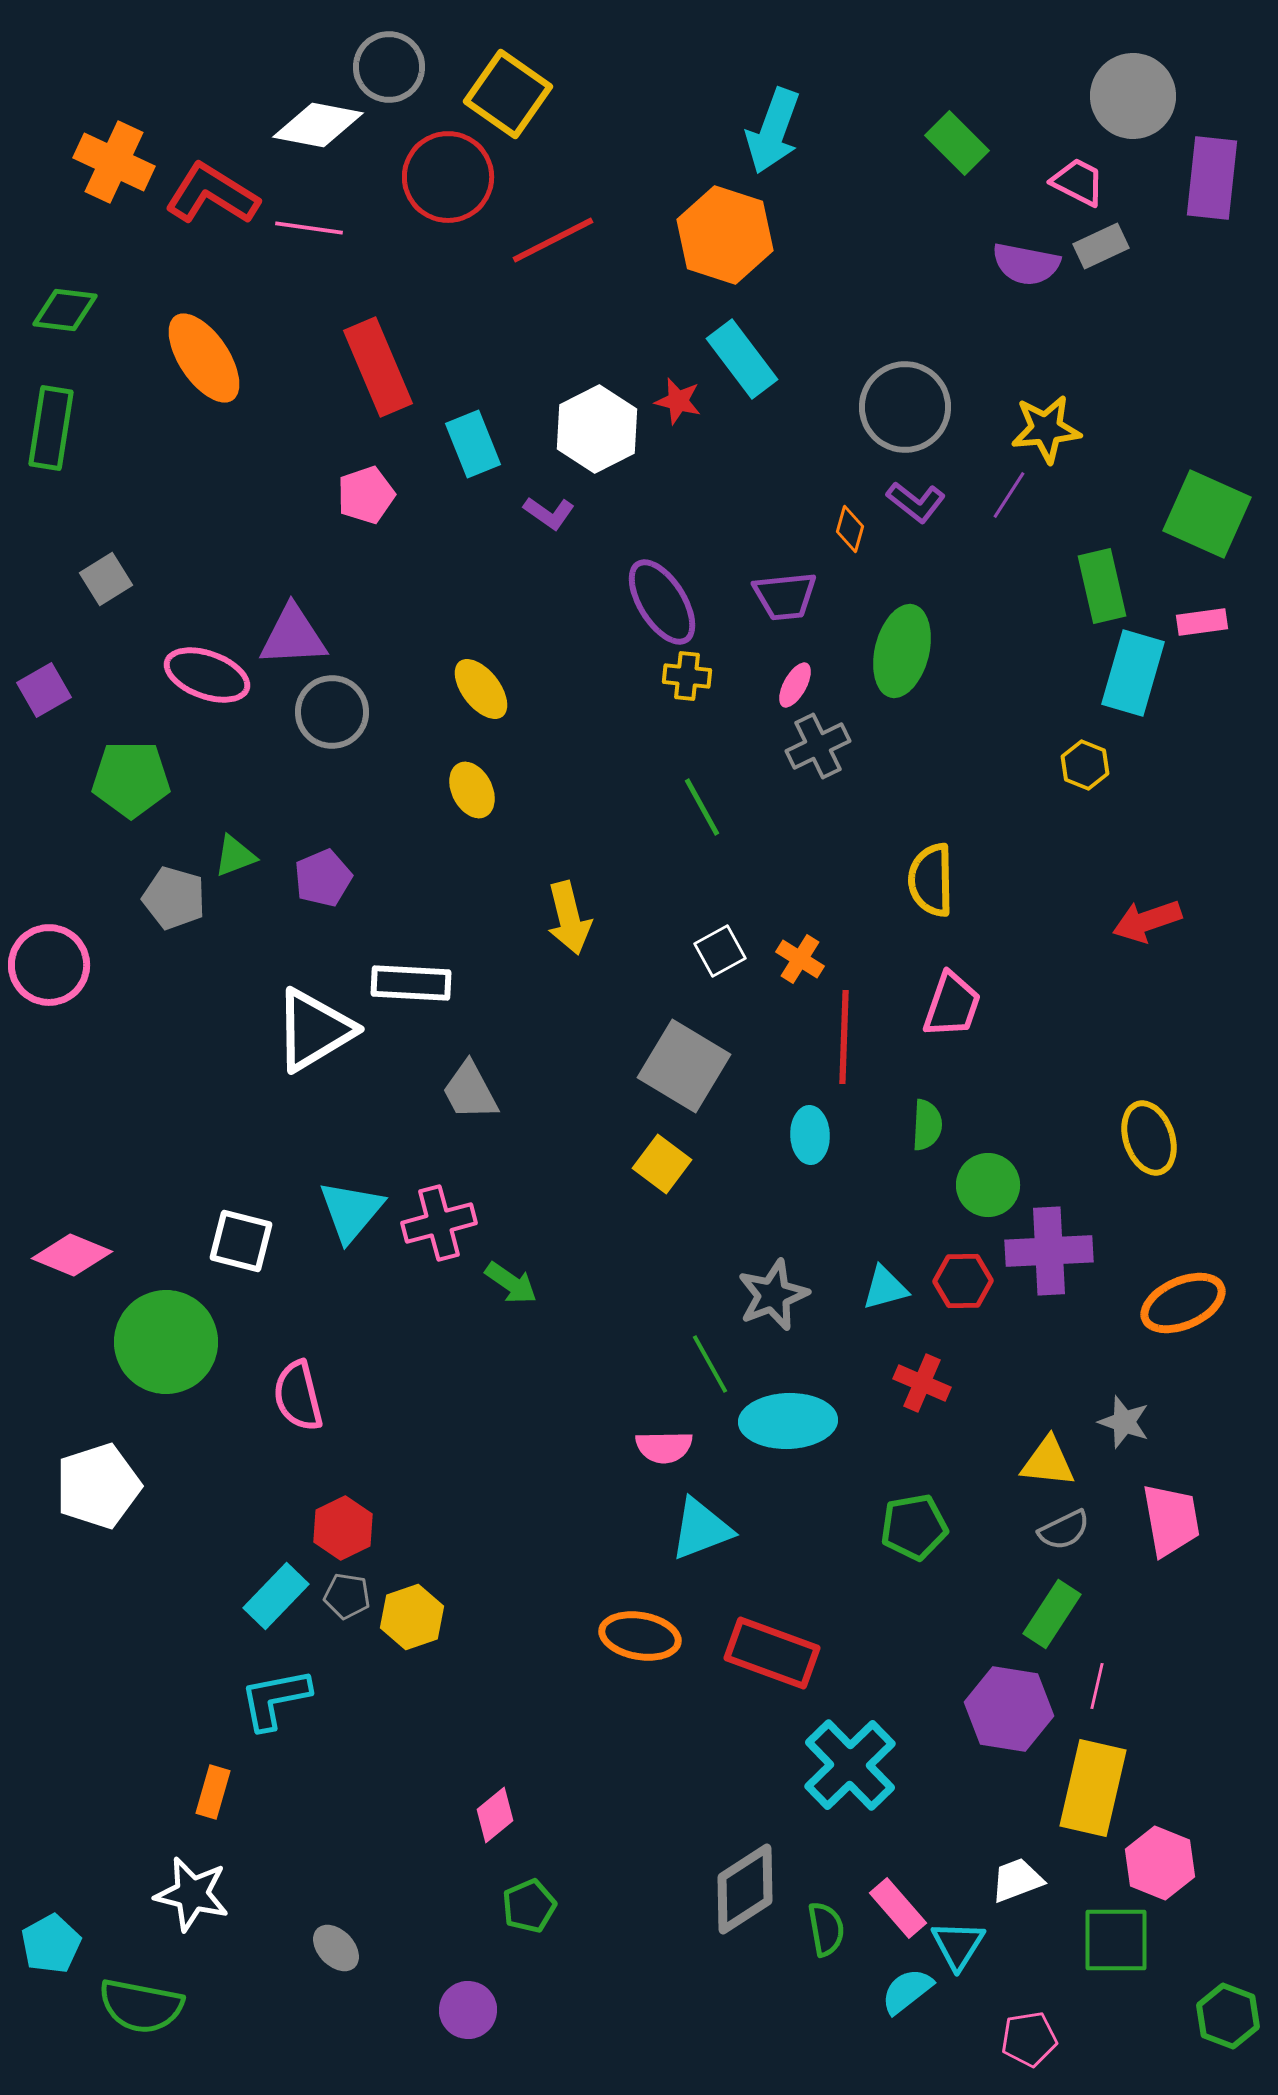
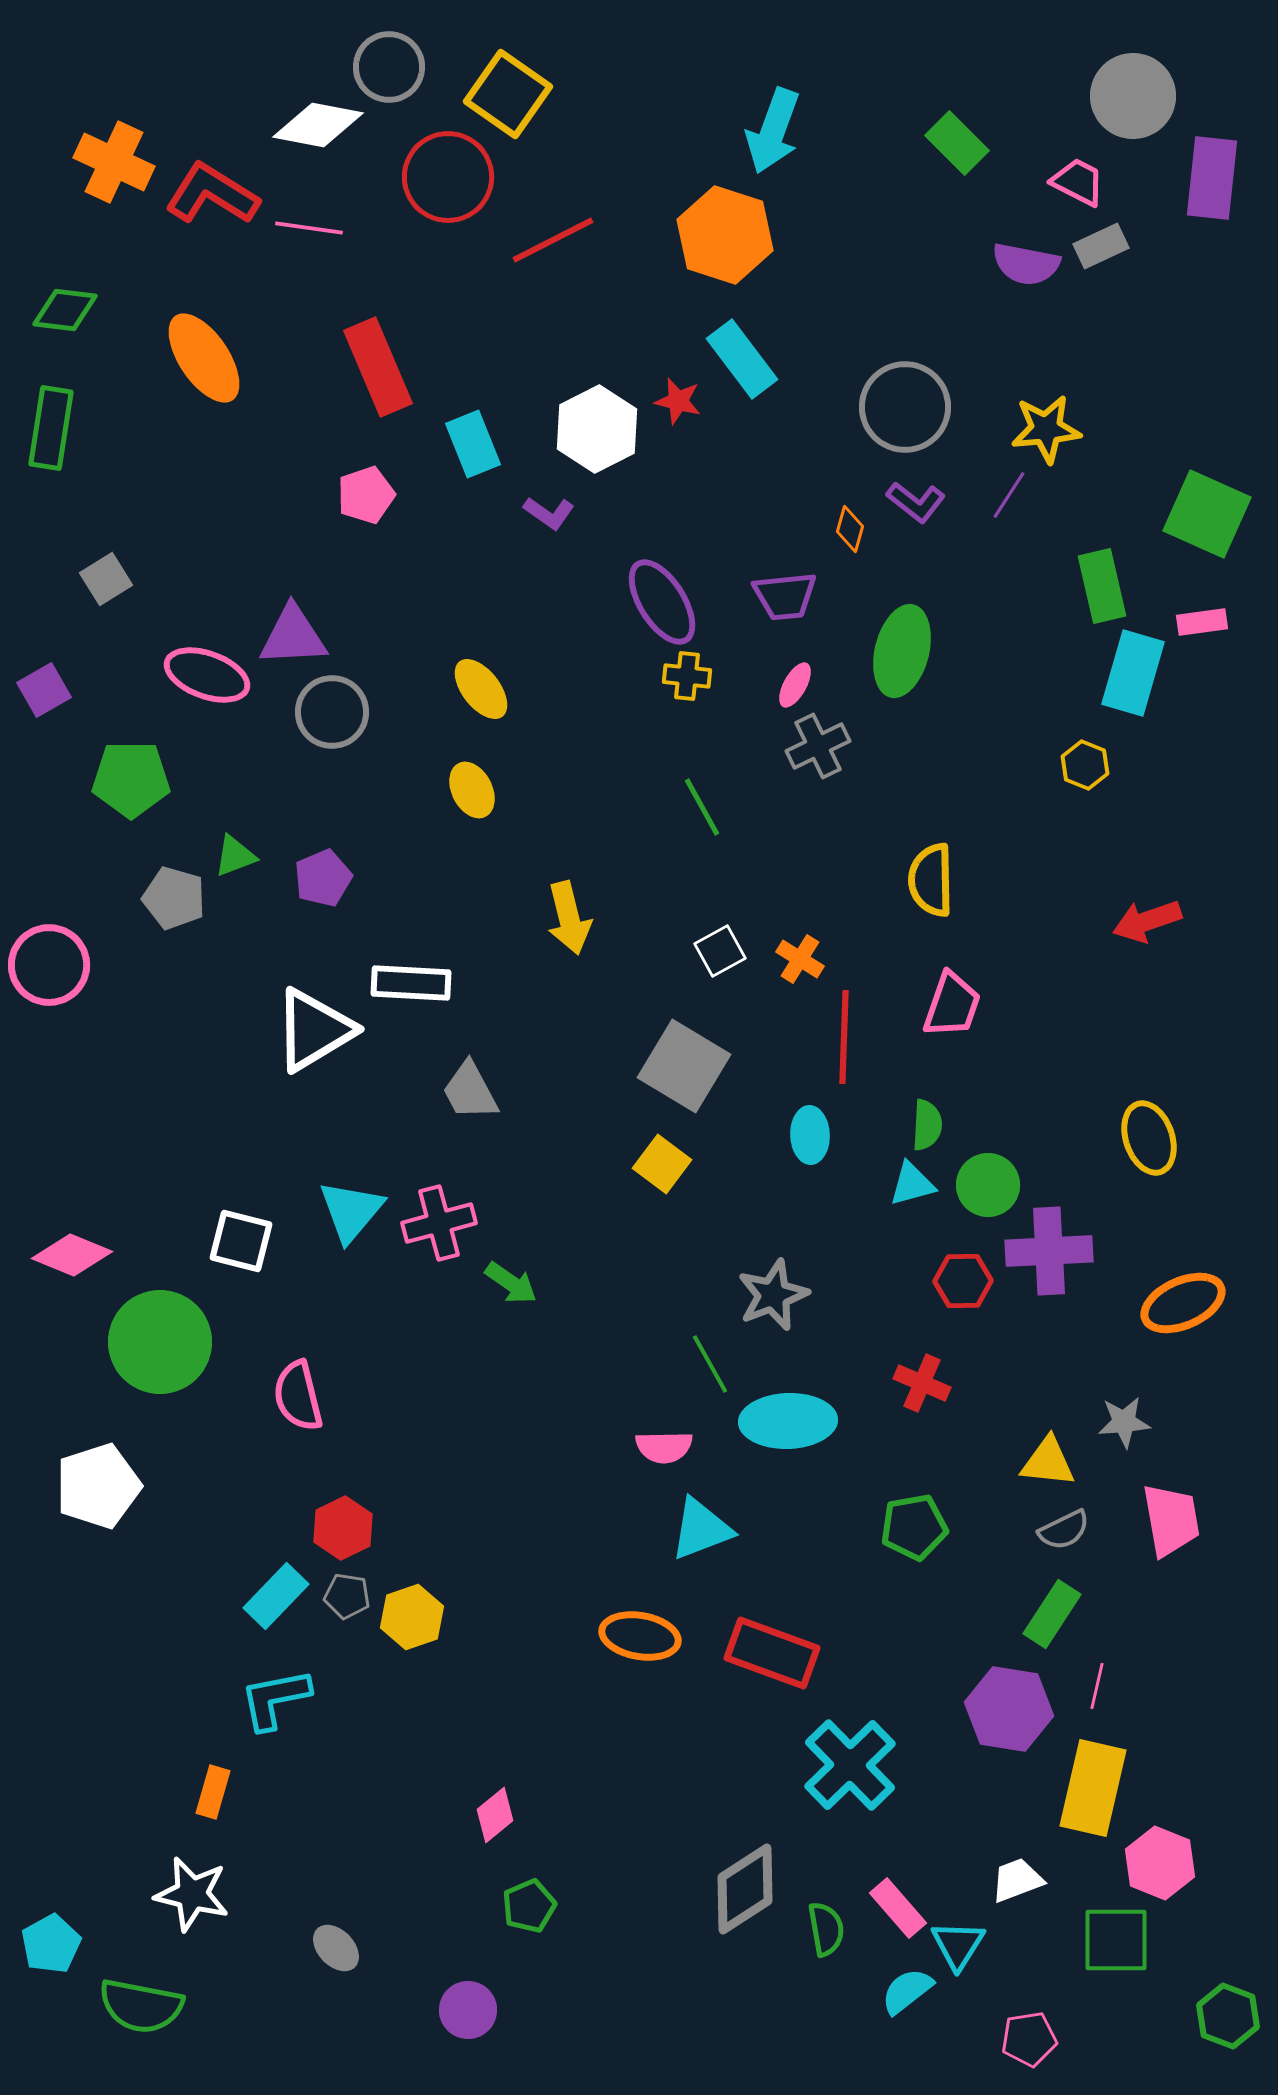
cyan triangle at (885, 1288): moved 27 px right, 104 px up
green circle at (166, 1342): moved 6 px left
gray star at (1124, 1422): rotated 24 degrees counterclockwise
